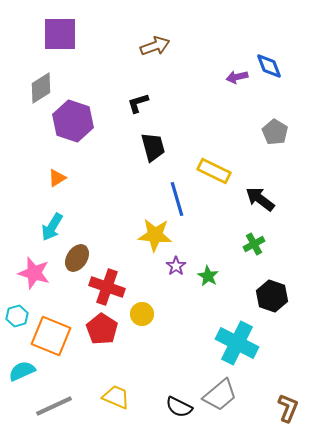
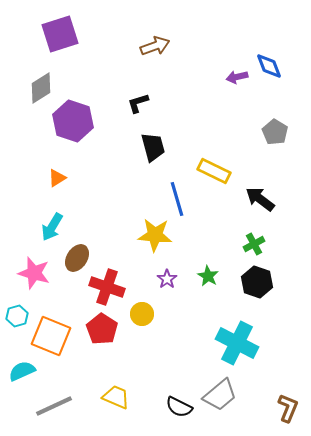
purple square: rotated 18 degrees counterclockwise
purple star: moved 9 px left, 13 px down
black hexagon: moved 15 px left, 14 px up
